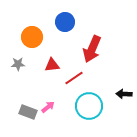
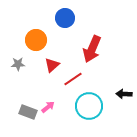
blue circle: moved 4 px up
orange circle: moved 4 px right, 3 px down
red triangle: rotated 35 degrees counterclockwise
red line: moved 1 px left, 1 px down
